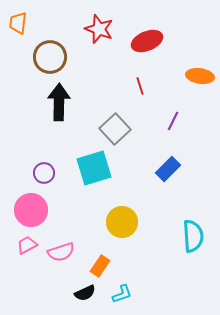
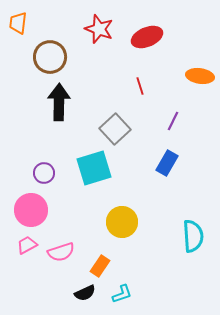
red ellipse: moved 4 px up
blue rectangle: moved 1 px left, 6 px up; rotated 15 degrees counterclockwise
